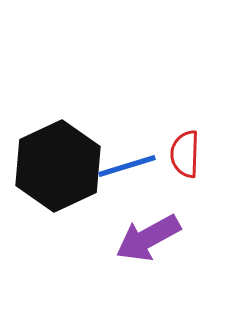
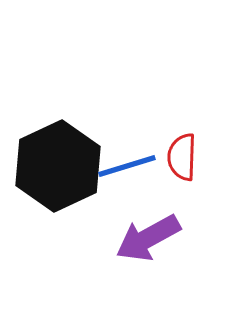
red semicircle: moved 3 px left, 3 px down
